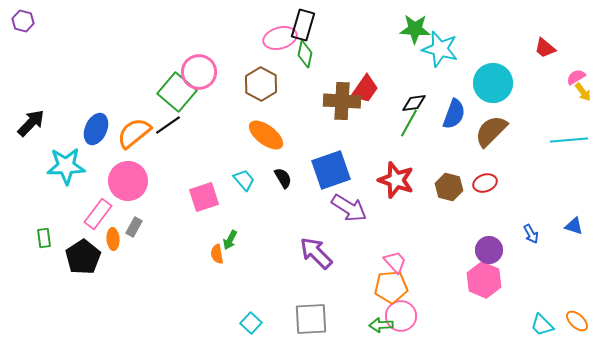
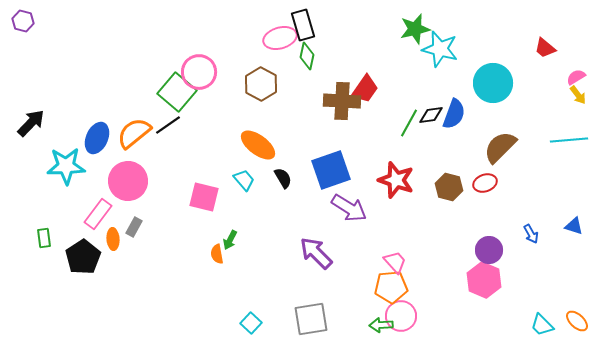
black rectangle at (303, 25): rotated 32 degrees counterclockwise
green star at (415, 29): rotated 16 degrees counterclockwise
green diamond at (305, 54): moved 2 px right, 2 px down
yellow arrow at (583, 92): moved 5 px left, 3 px down
black diamond at (414, 103): moved 17 px right, 12 px down
blue ellipse at (96, 129): moved 1 px right, 9 px down
brown semicircle at (491, 131): moved 9 px right, 16 px down
orange ellipse at (266, 135): moved 8 px left, 10 px down
pink square at (204, 197): rotated 32 degrees clockwise
gray square at (311, 319): rotated 6 degrees counterclockwise
